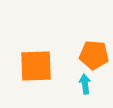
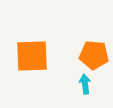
orange square: moved 4 px left, 10 px up
